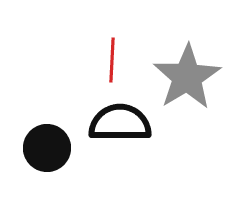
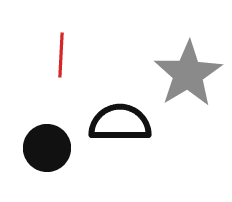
red line: moved 51 px left, 5 px up
gray star: moved 1 px right, 3 px up
